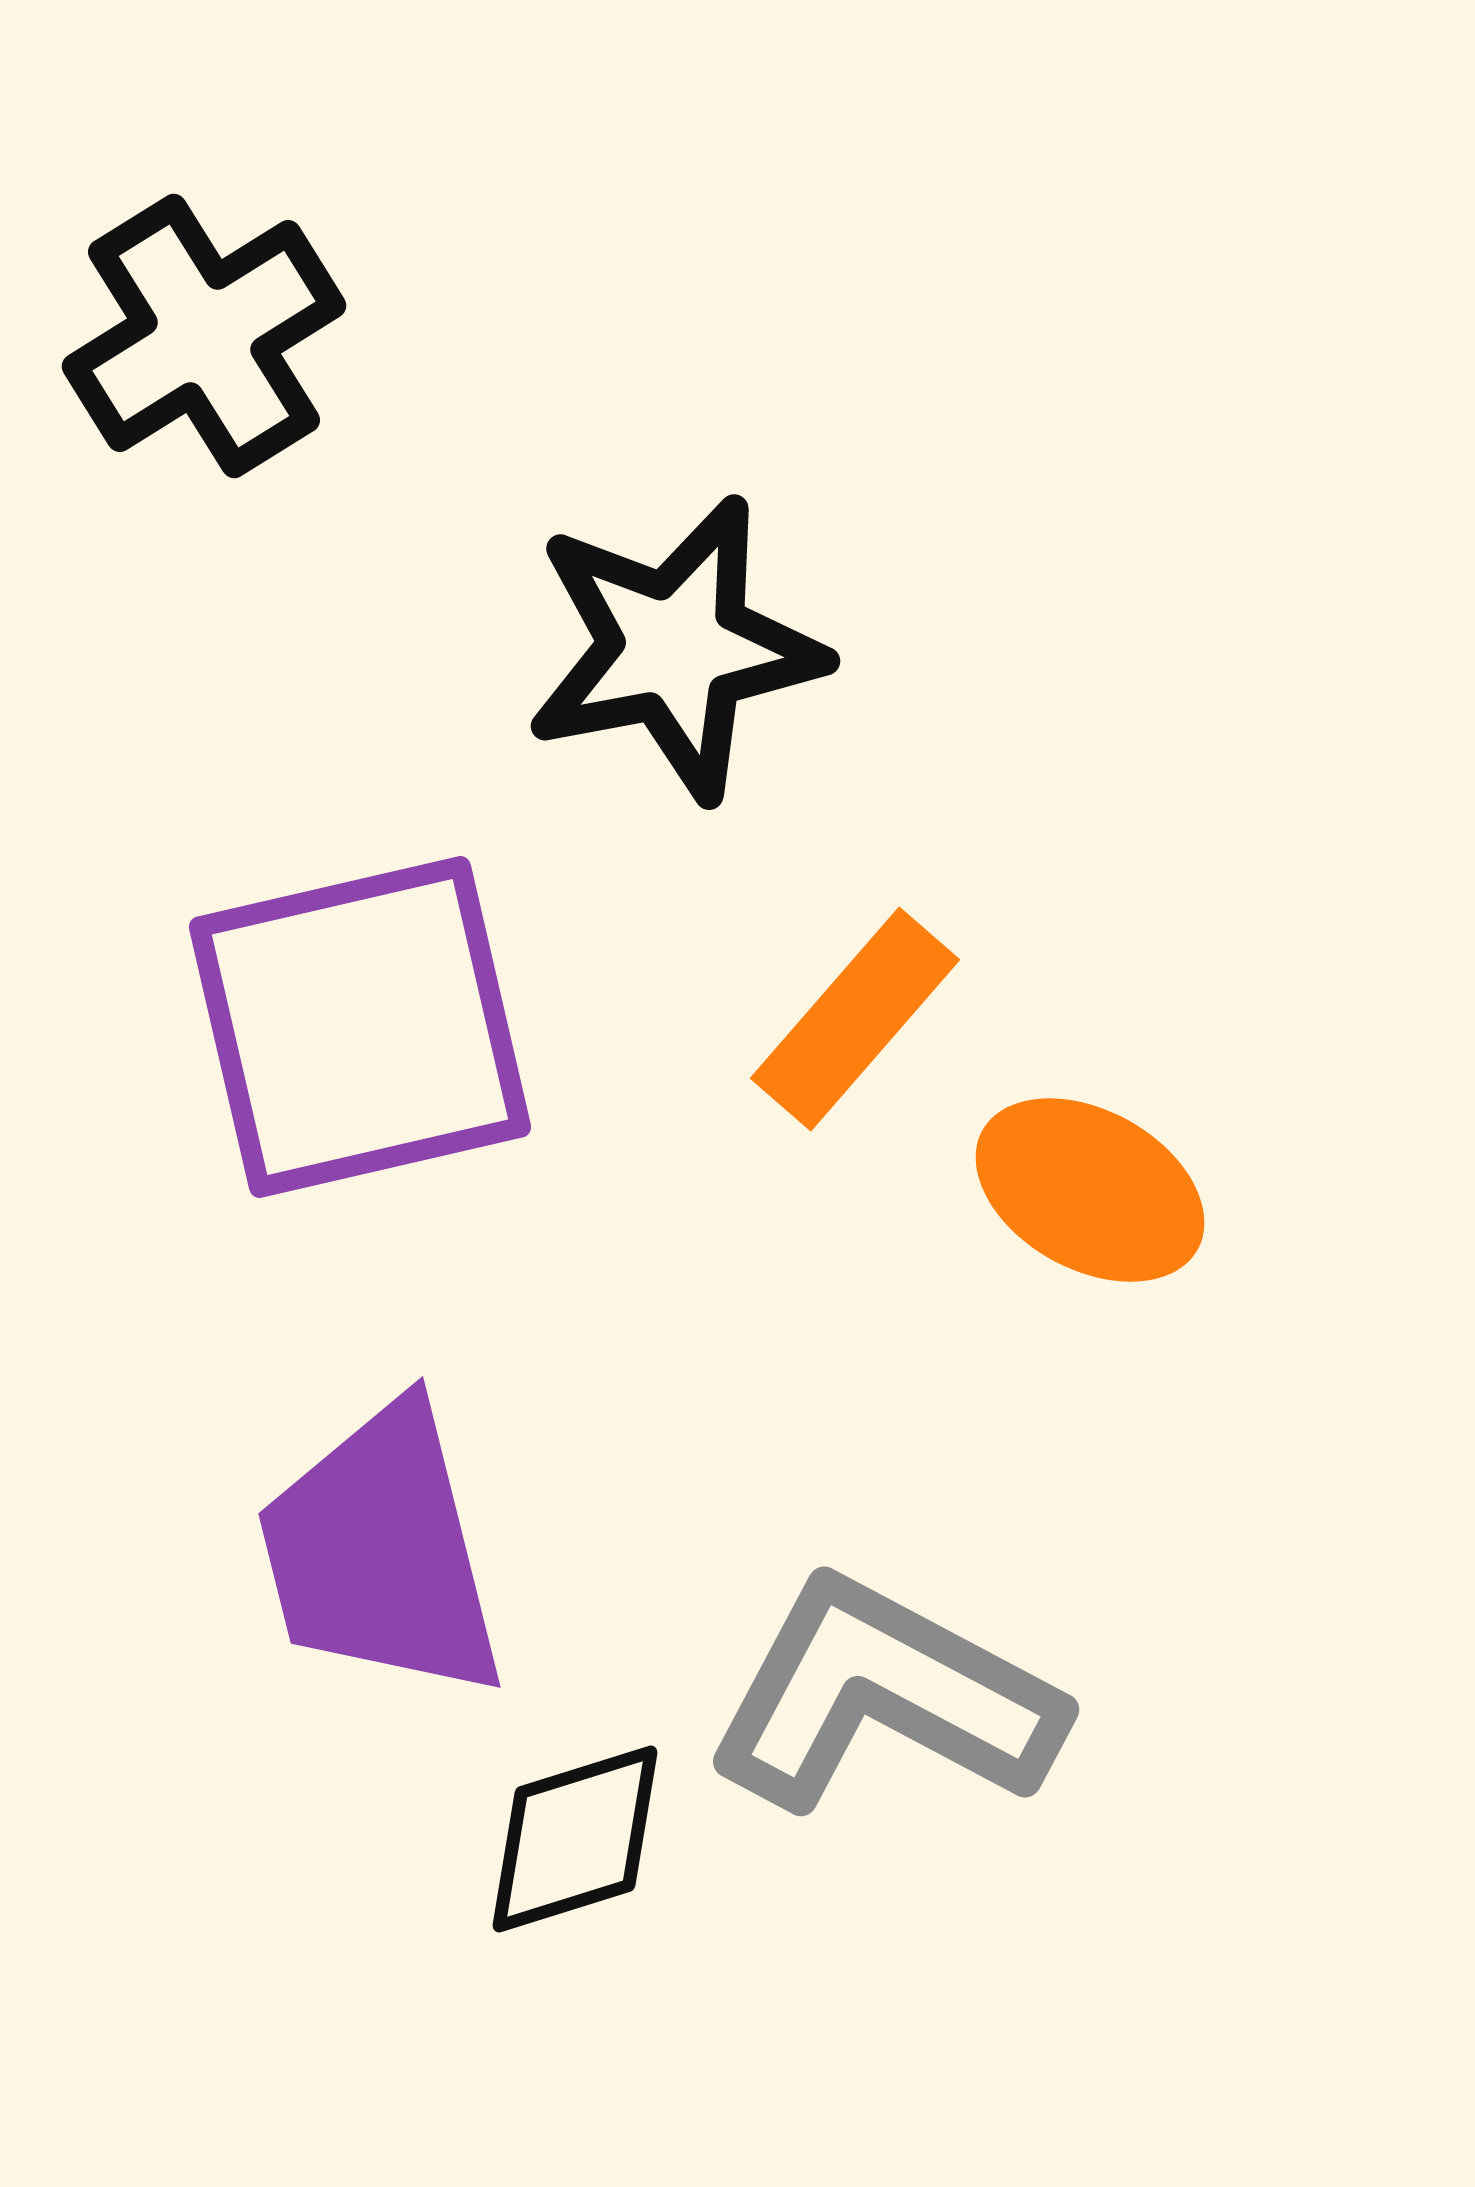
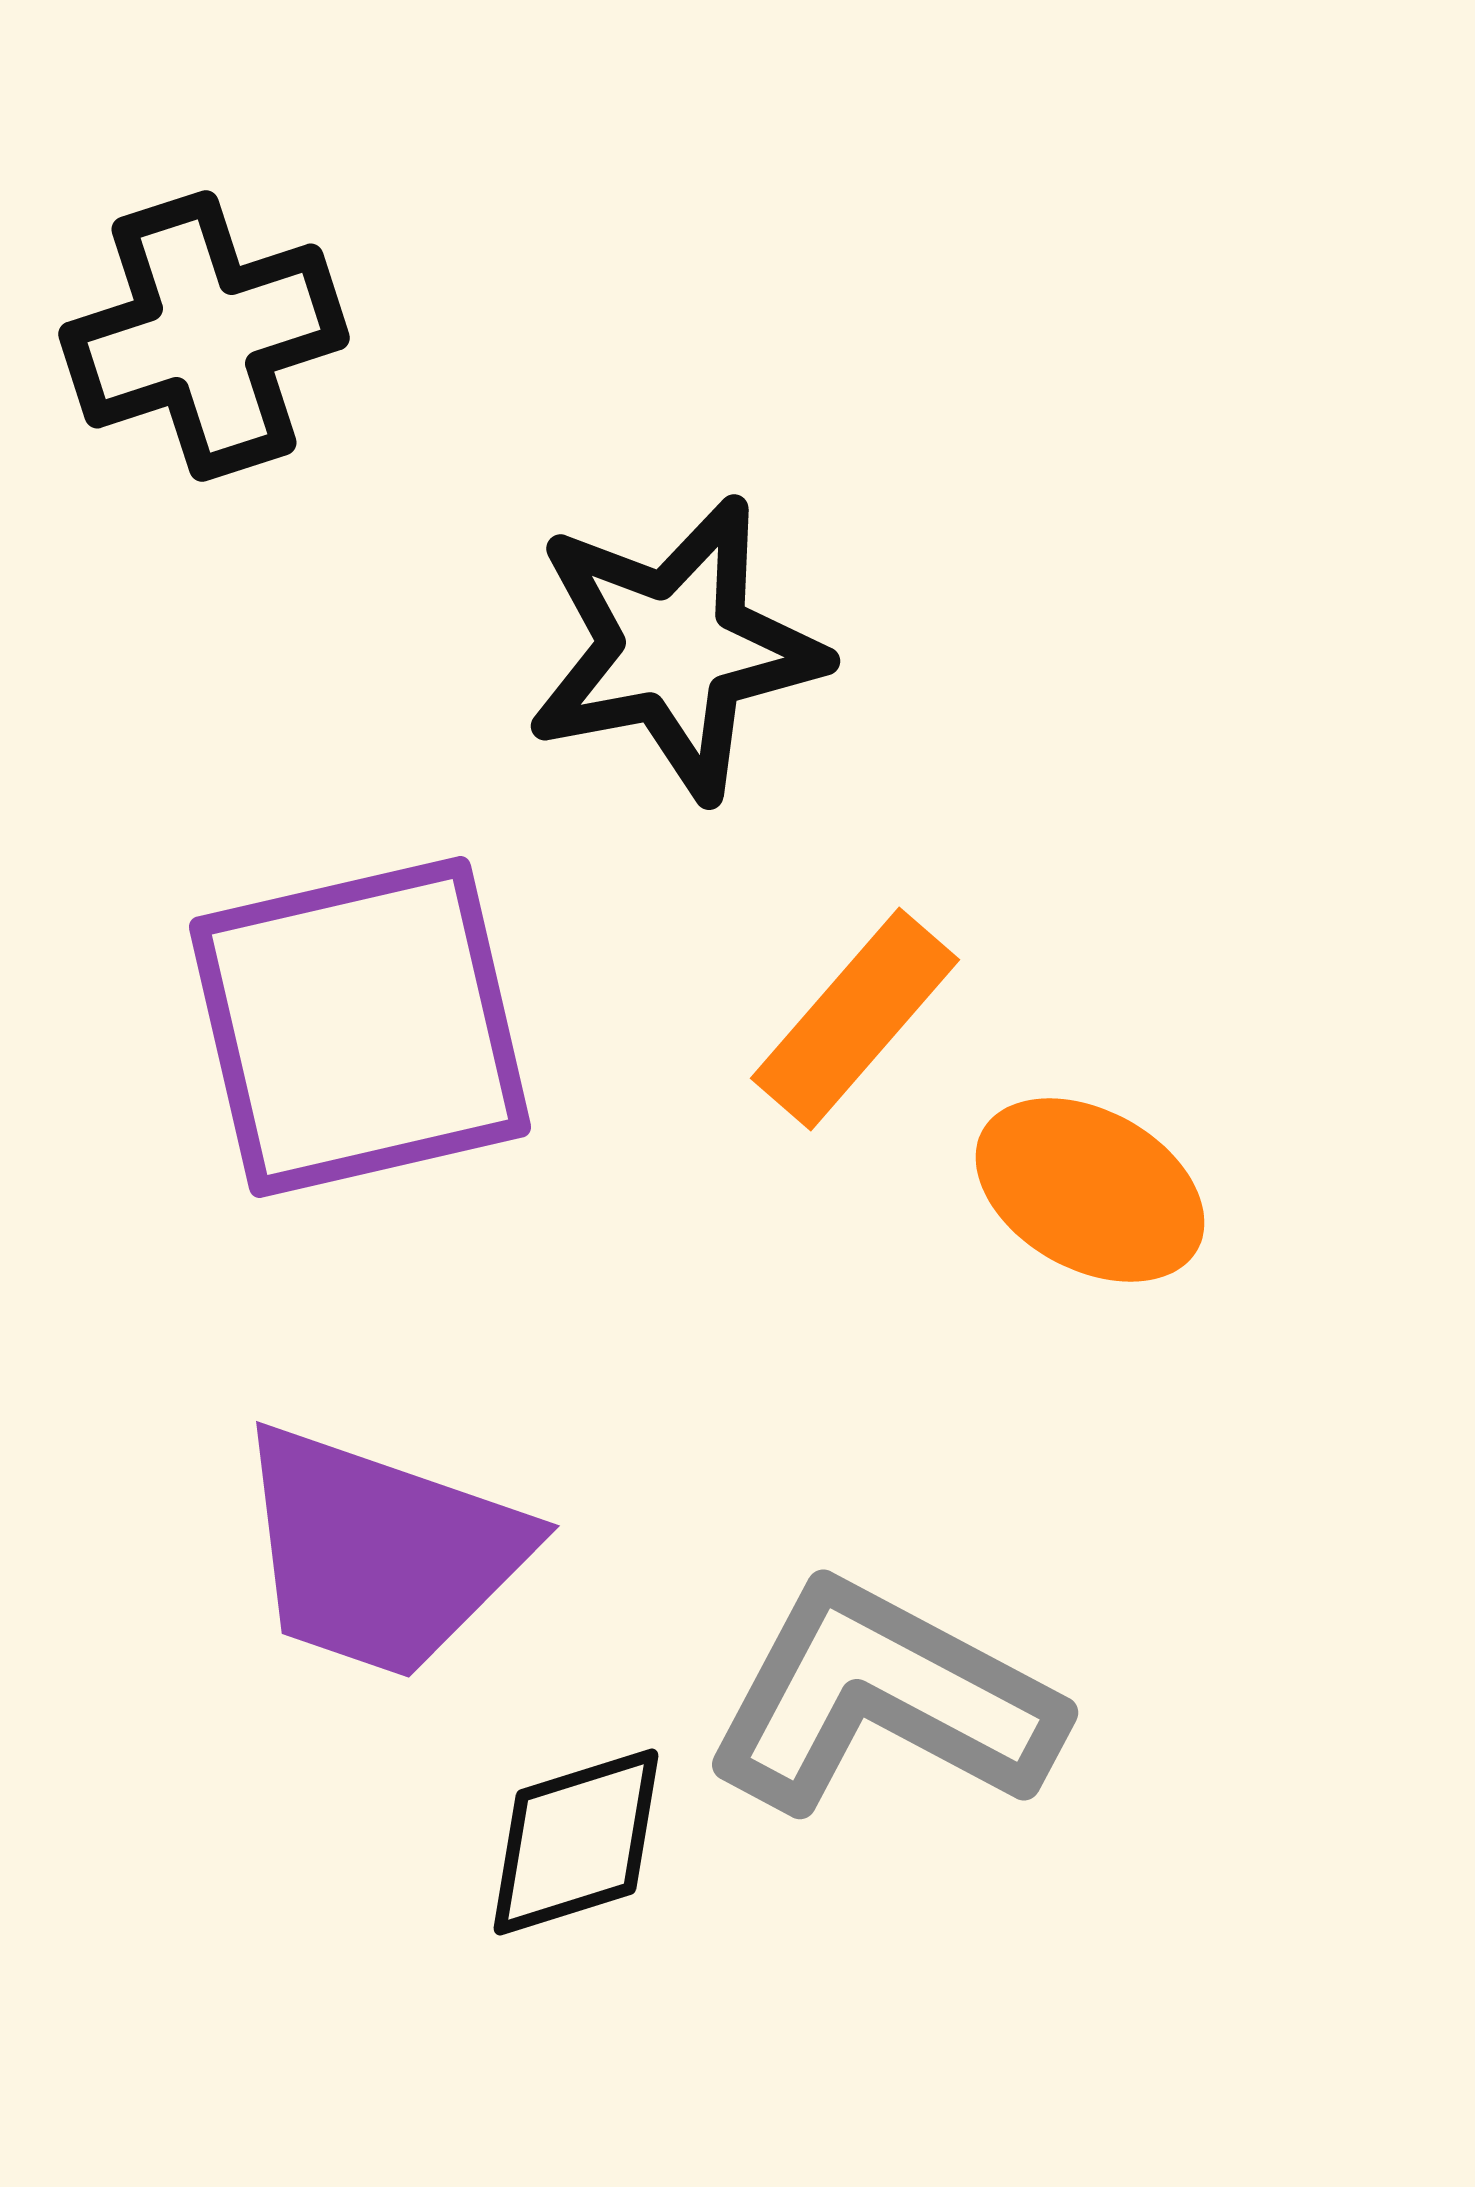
black cross: rotated 14 degrees clockwise
purple trapezoid: rotated 57 degrees counterclockwise
gray L-shape: moved 1 px left, 3 px down
black diamond: moved 1 px right, 3 px down
